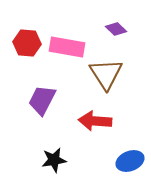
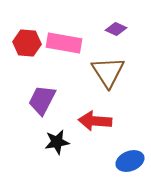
purple diamond: rotated 20 degrees counterclockwise
pink rectangle: moved 3 px left, 4 px up
brown triangle: moved 2 px right, 2 px up
black star: moved 3 px right, 18 px up
